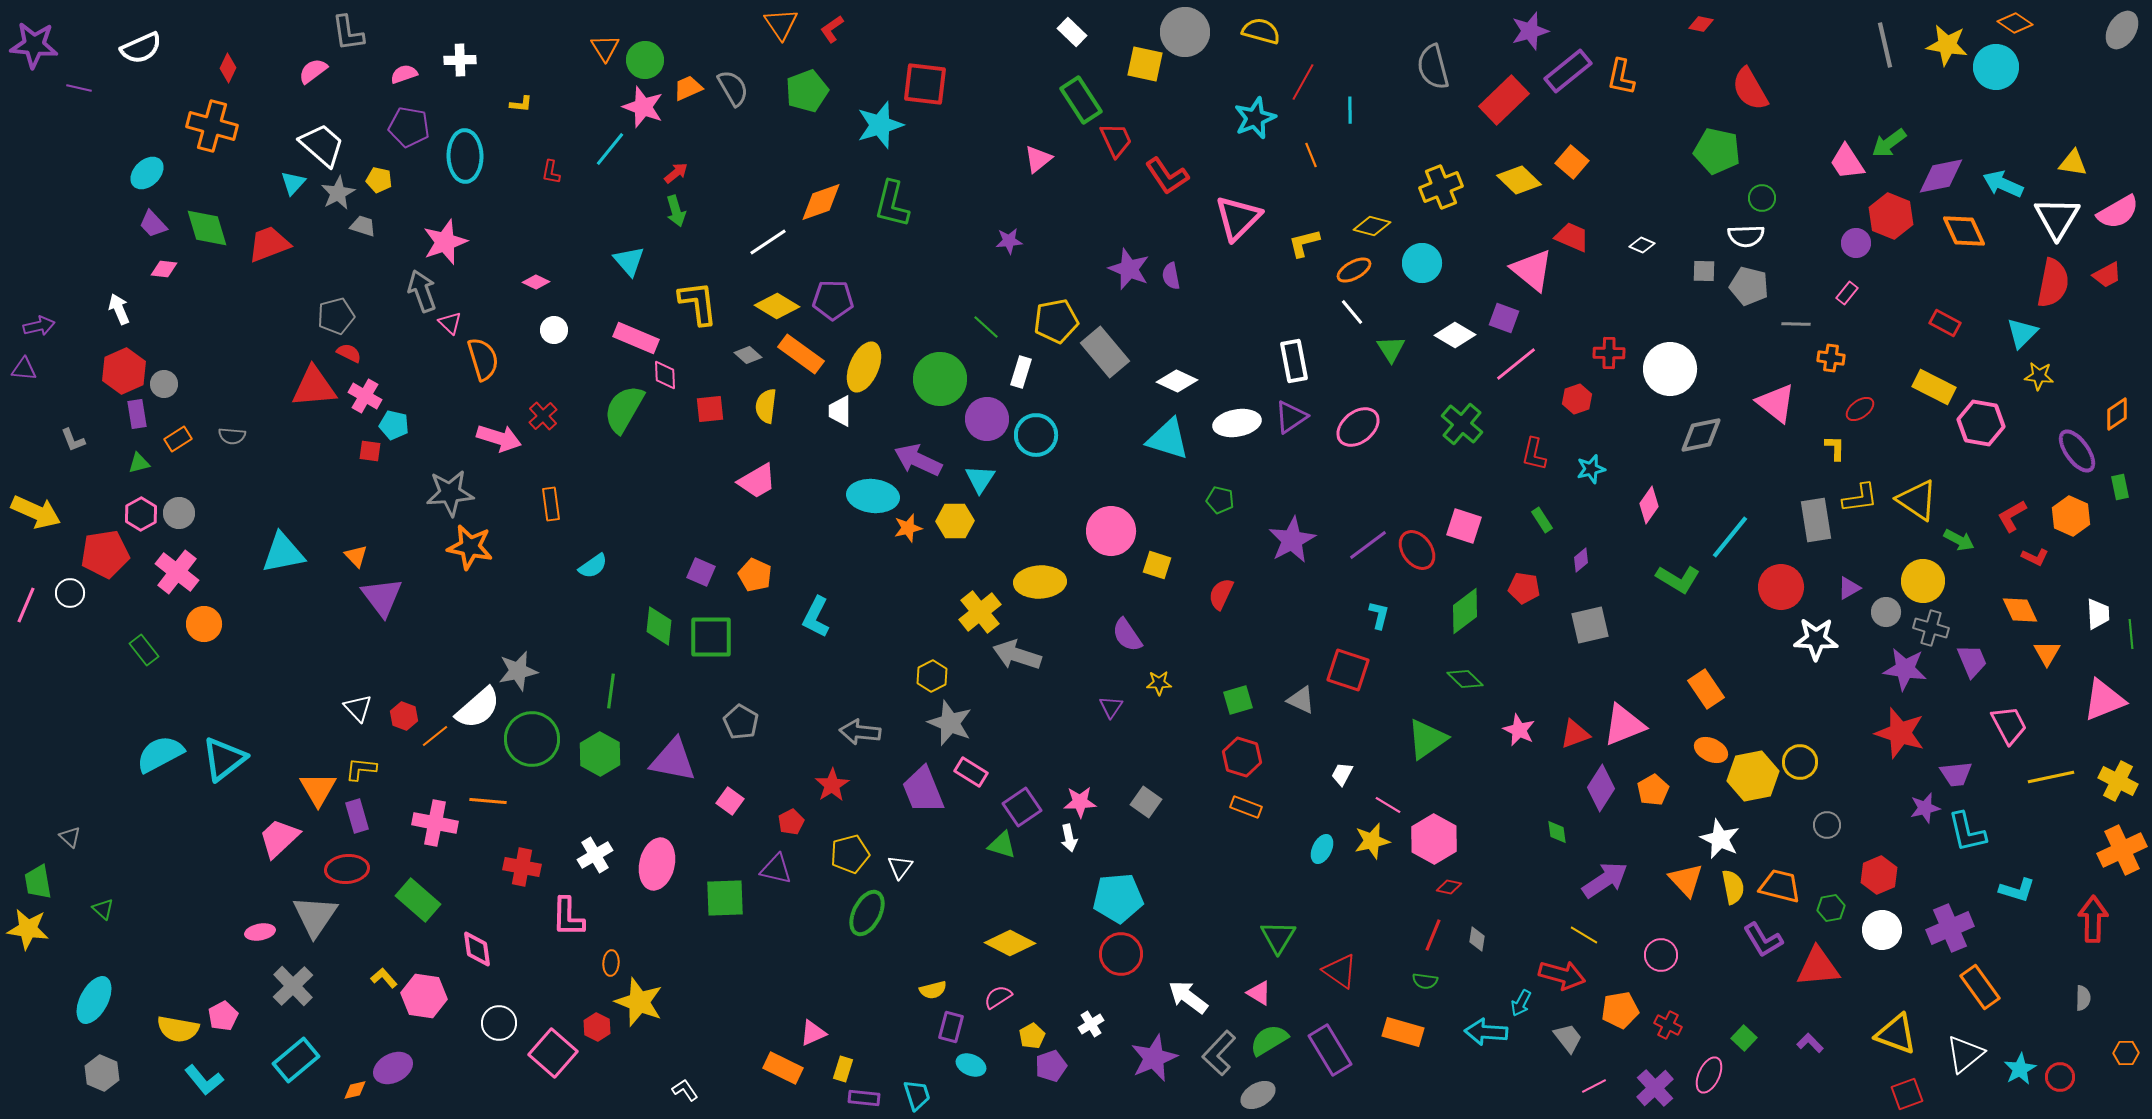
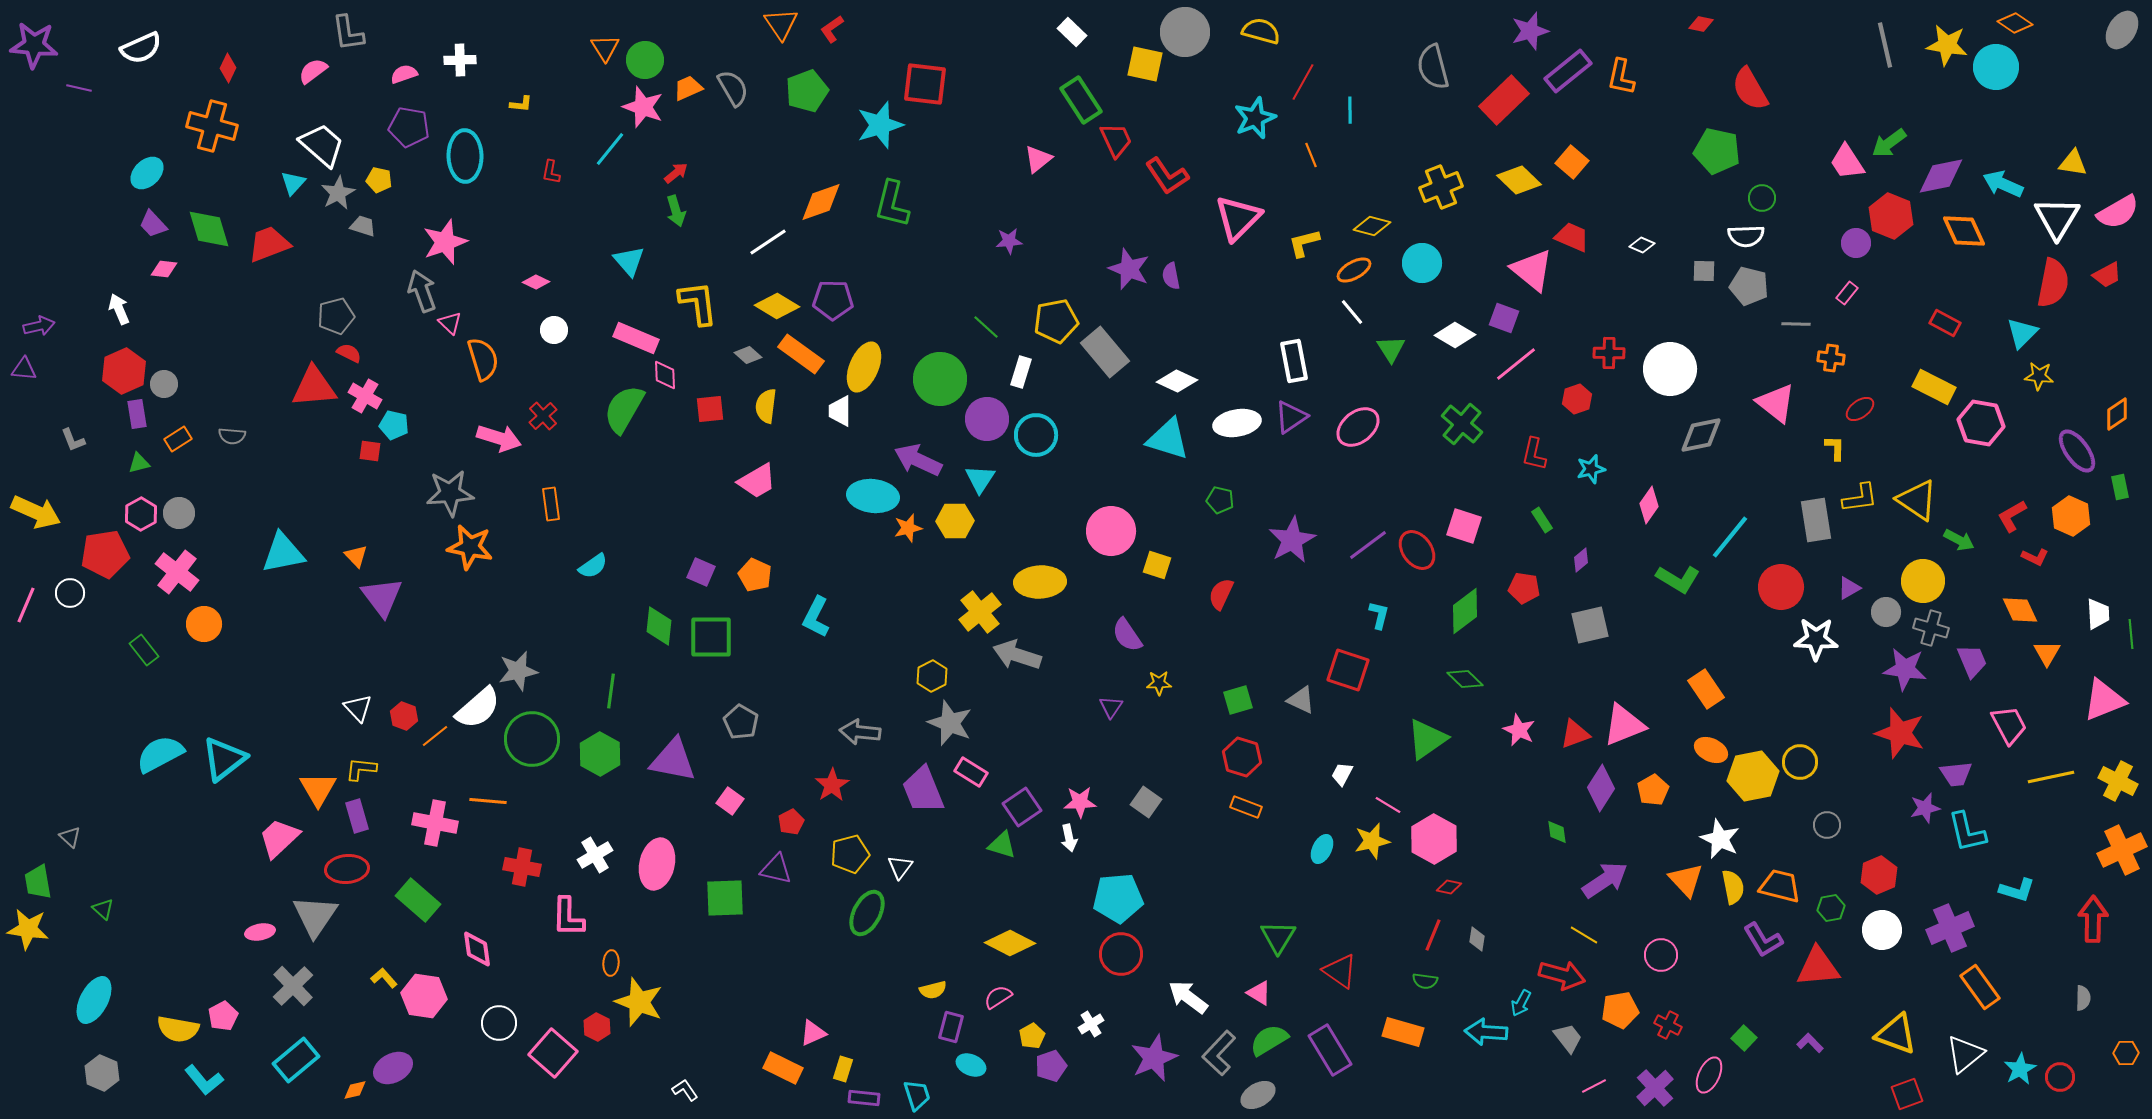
green diamond at (207, 228): moved 2 px right, 1 px down
